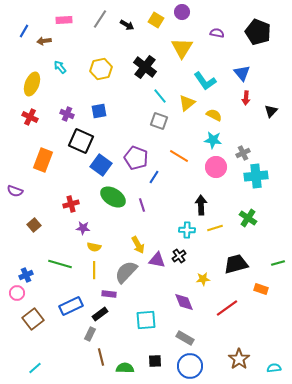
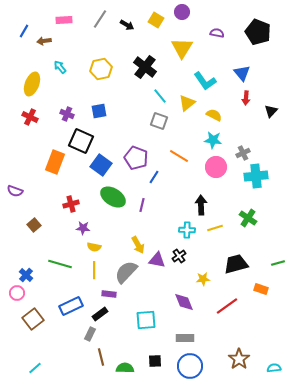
orange rectangle at (43, 160): moved 12 px right, 2 px down
purple line at (142, 205): rotated 32 degrees clockwise
blue cross at (26, 275): rotated 24 degrees counterclockwise
red line at (227, 308): moved 2 px up
gray rectangle at (185, 338): rotated 30 degrees counterclockwise
